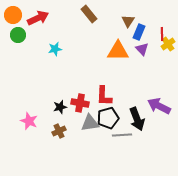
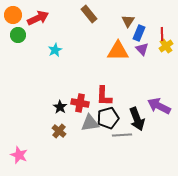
blue rectangle: moved 1 px down
yellow cross: moved 2 px left, 2 px down
cyan star: moved 1 px down; rotated 16 degrees counterclockwise
black star: rotated 24 degrees counterclockwise
pink star: moved 10 px left, 34 px down
brown cross: rotated 24 degrees counterclockwise
